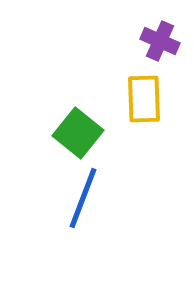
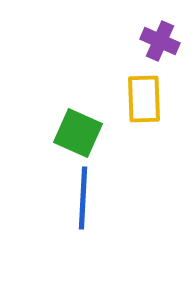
green square: rotated 15 degrees counterclockwise
blue line: rotated 18 degrees counterclockwise
